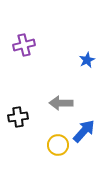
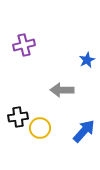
gray arrow: moved 1 px right, 13 px up
yellow circle: moved 18 px left, 17 px up
